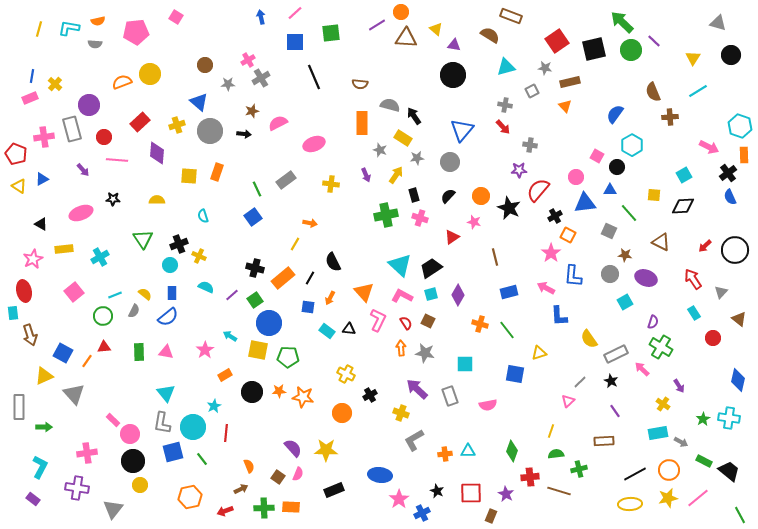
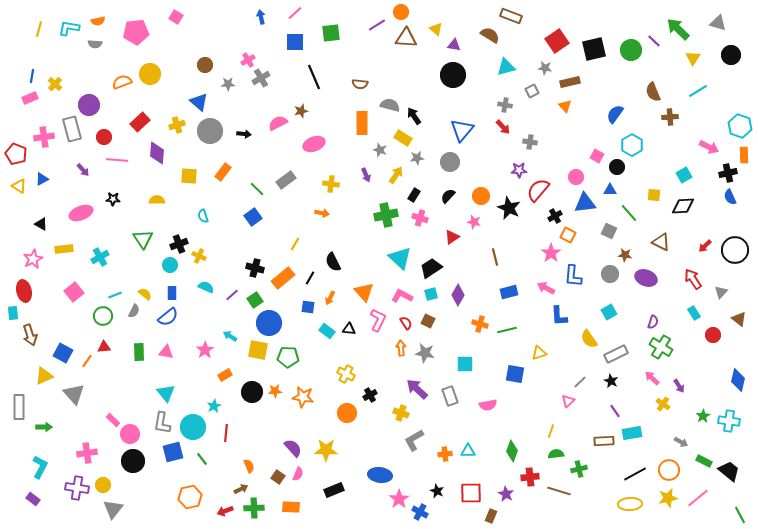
green arrow at (622, 22): moved 56 px right, 7 px down
brown star at (252, 111): moved 49 px right
gray cross at (530, 145): moved 3 px up
orange rectangle at (217, 172): moved 6 px right; rotated 18 degrees clockwise
black cross at (728, 173): rotated 24 degrees clockwise
green line at (257, 189): rotated 21 degrees counterclockwise
black rectangle at (414, 195): rotated 48 degrees clockwise
orange arrow at (310, 223): moved 12 px right, 10 px up
cyan triangle at (400, 265): moved 7 px up
cyan square at (625, 302): moved 16 px left, 10 px down
green line at (507, 330): rotated 66 degrees counterclockwise
red circle at (713, 338): moved 3 px up
pink arrow at (642, 369): moved 10 px right, 9 px down
orange star at (279, 391): moved 4 px left
orange circle at (342, 413): moved 5 px right
cyan cross at (729, 418): moved 3 px down
green star at (703, 419): moved 3 px up
cyan rectangle at (658, 433): moved 26 px left
yellow circle at (140, 485): moved 37 px left
green cross at (264, 508): moved 10 px left
blue cross at (422, 513): moved 2 px left, 1 px up; rotated 35 degrees counterclockwise
